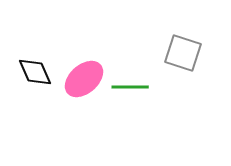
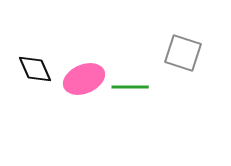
black diamond: moved 3 px up
pink ellipse: rotated 18 degrees clockwise
